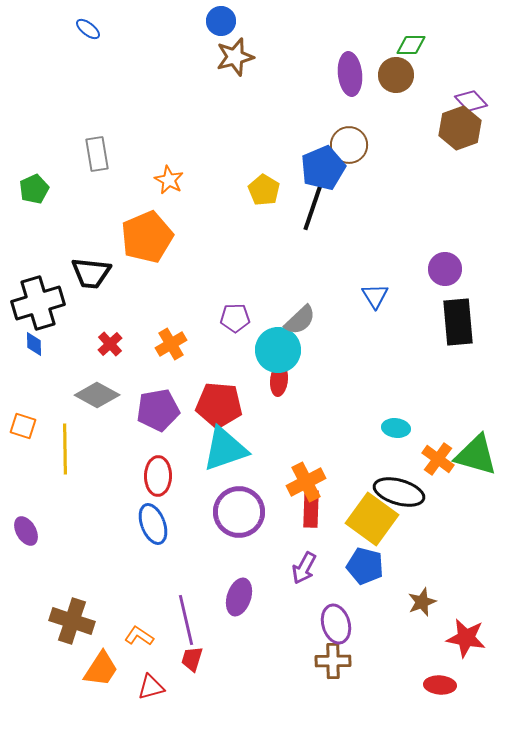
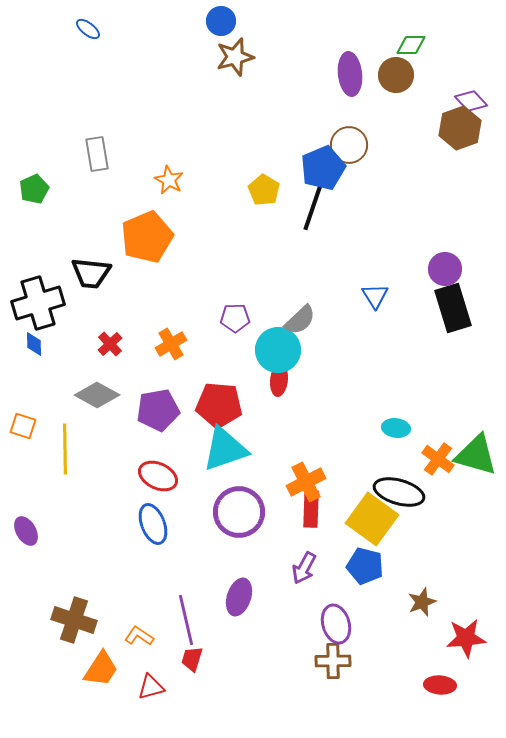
black rectangle at (458, 322): moved 5 px left, 14 px up; rotated 12 degrees counterclockwise
red ellipse at (158, 476): rotated 66 degrees counterclockwise
brown cross at (72, 621): moved 2 px right, 1 px up
red star at (466, 638): rotated 15 degrees counterclockwise
